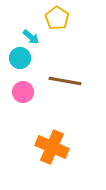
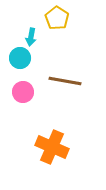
cyan arrow: rotated 60 degrees clockwise
